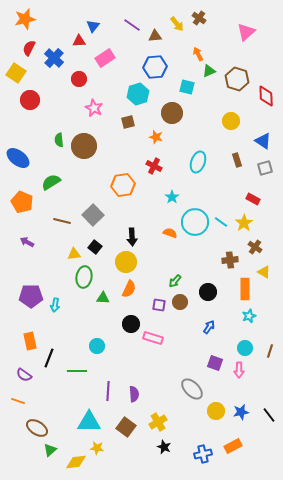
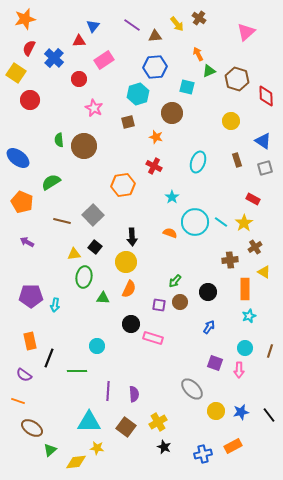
pink rectangle at (105, 58): moved 1 px left, 2 px down
brown cross at (255, 247): rotated 24 degrees clockwise
brown ellipse at (37, 428): moved 5 px left
